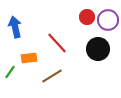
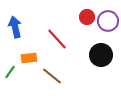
purple circle: moved 1 px down
red line: moved 4 px up
black circle: moved 3 px right, 6 px down
brown line: rotated 70 degrees clockwise
